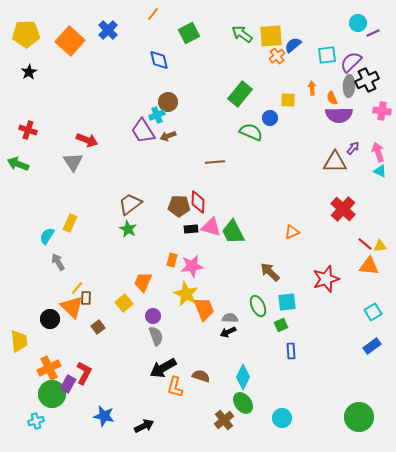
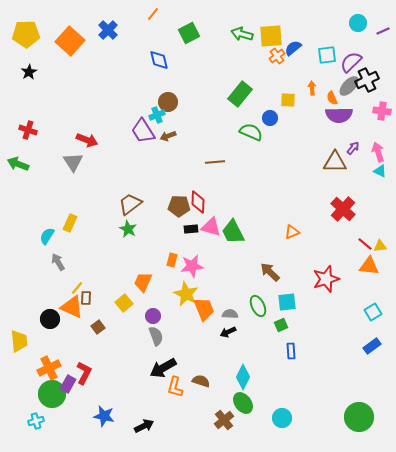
purple line at (373, 33): moved 10 px right, 2 px up
green arrow at (242, 34): rotated 20 degrees counterclockwise
blue semicircle at (293, 45): moved 3 px down
gray ellipse at (349, 86): rotated 40 degrees clockwise
orange triangle at (72, 307): rotated 20 degrees counterclockwise
gray semicircle at (230, 318): moved 4 px up
brown semicircle at (201, 376): moved 5 px down
